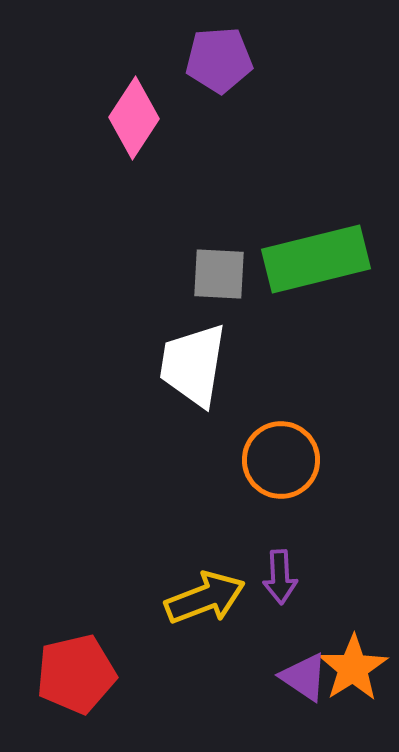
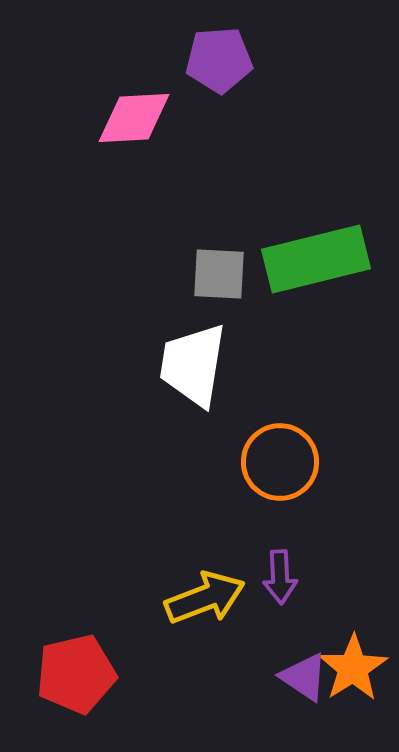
pink diamond: rotated 54 degrees clockwise
orange circle: moved 1 px left, 2 px down
